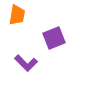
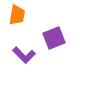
purple L-shape: moved 2 px left, 8 px up
